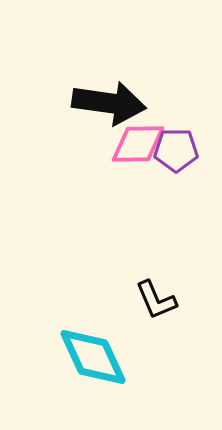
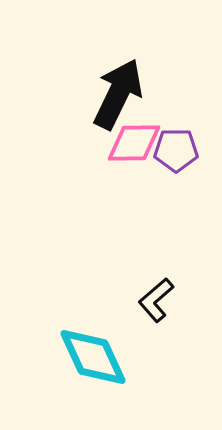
black arrow: moved 9 px right, 9 px up; rotated 72 degrees counterclockwise
pink diamond: moved 4 px left, 1 px up
black L-shape: rotated 72 degrees clockwise
